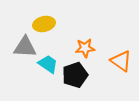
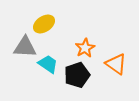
yellow ellipse: rotated 20 degrees counterclockwise
orange star: rotated 24 degrees counterclockwise
orange triangle: moved 5 px left, 3 px down
black pentagon: moved 2 px right
